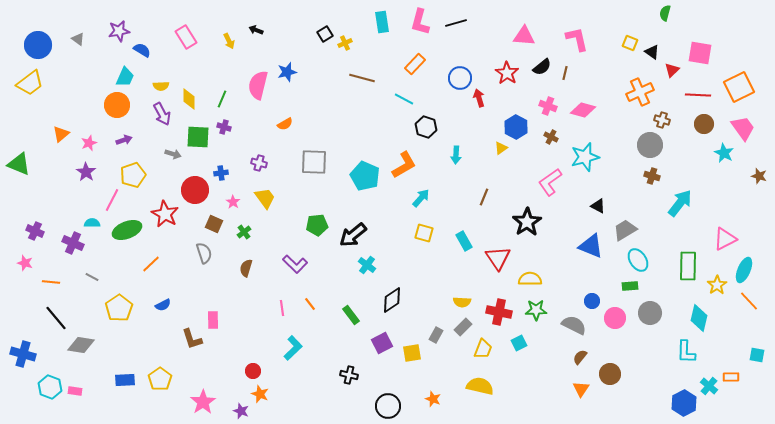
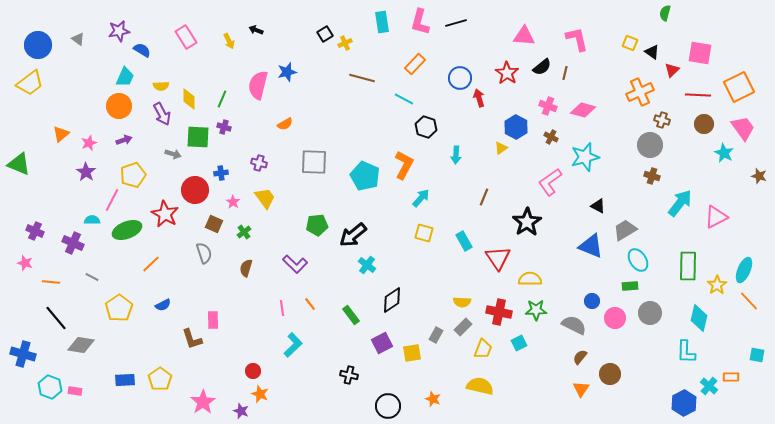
orange circle at (117, 105): moved 2 px right, 1 px down
orange L-shape at (404, 165): rotated 32 degrees counterclockwise
cyan semicircle at (92, 223): moved 3 px up
pink triangle at (725, 239): moved 9 px left, 22 px up
cyan L-shape at (293, 348): moved 3 px up
